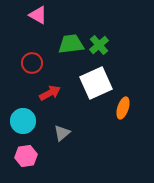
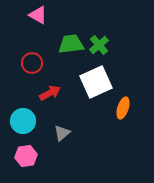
white square: moved 1 px up
